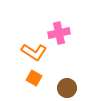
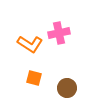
orange L-shape: moved 4 px left, 8 px up
orange square: rotated 14 degrees counterclockwise
